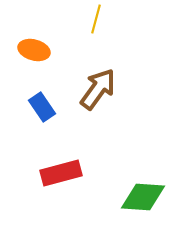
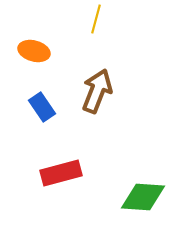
orange ellipse: moved 1 px down
brown arrow: moved 1 px left, 2 px down; rotated 15 degrees counterclockwise
